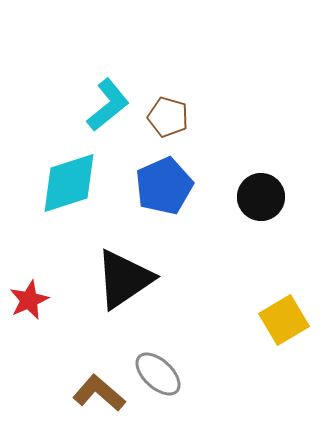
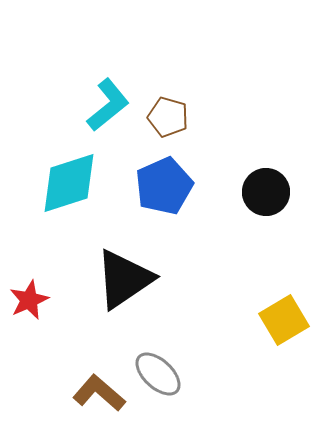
black circle: moved 5 px right, 5 px up
